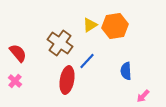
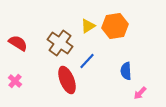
yellow triangle: moved 2 px left, 1 px down
red semicircle: moved 10 px up; rotated 18 degrees counterclockwise
red ellipse: rotated 32 degrees counterclockwise
pink arrow: moved 3 px left, 3 px up
